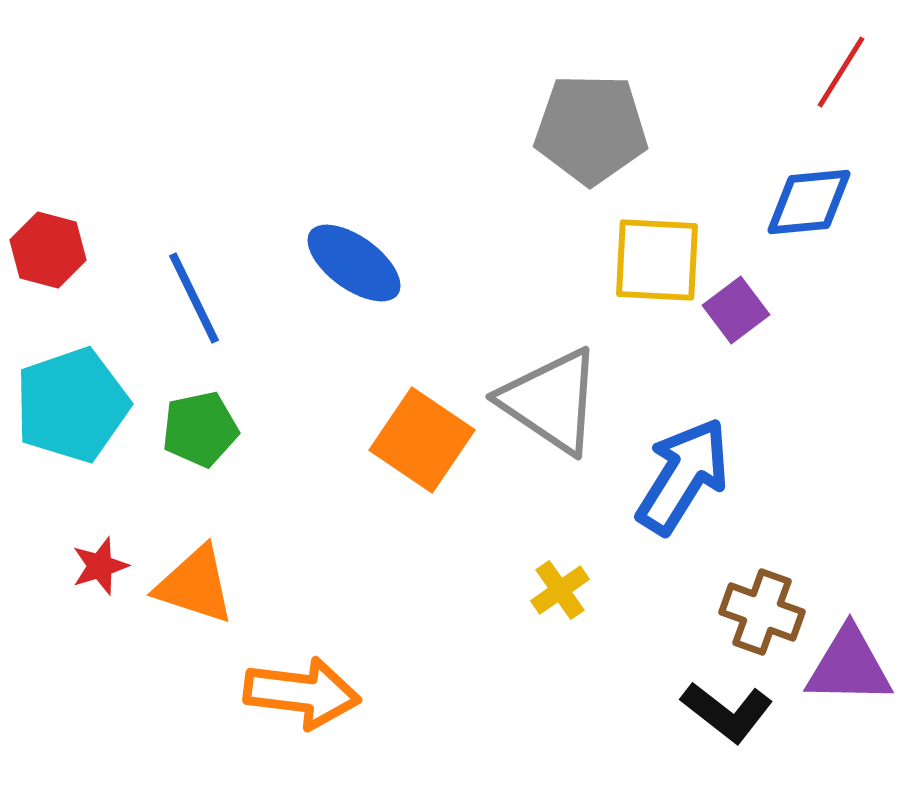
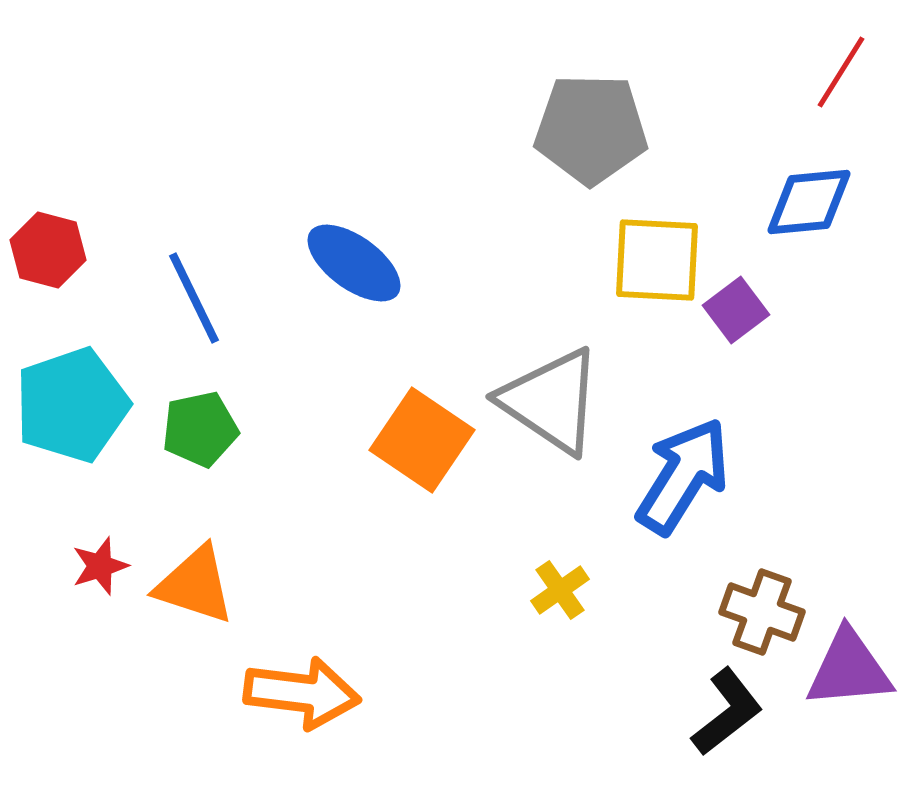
purple triangle: moved 3 px down; rotated 6 degrees counterclockwise
black L-shape: rotated 76 degrees counterclockwise
